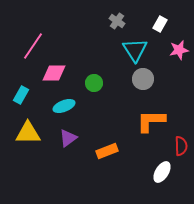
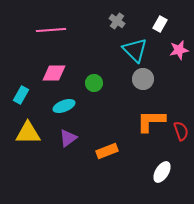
pink line: moved 18 px right, 16 px up; rotated 52 degrees clockwise
cyan triangle: rotated 12 degrees counterclockwise
red semicircle: moved 15 px up; rotated 18 degrees counterclockwise
